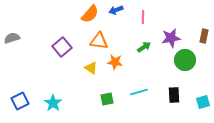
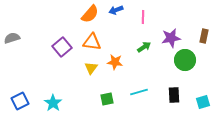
orange triangle: moved 7 px left, 1 px down
yellow triangle: rotated 32 degrees clockwise
